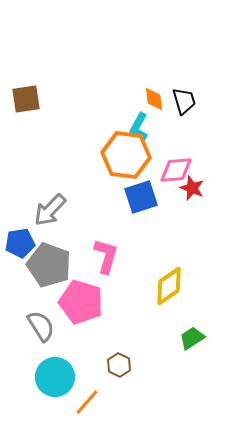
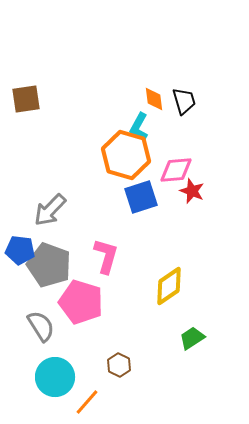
orange hexagon: rotated 9 degrees clockwise
red star: moved 3 px down
blue pentagon: moved 7 px down; rotated 16 degrees clockwise
